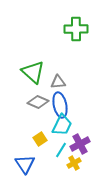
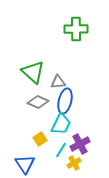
blue ellipse: moved 5 px right, 4 px up; rotated 25 degrees clockwise
cyan trapezoid: moved 1 px left, 1 px up
